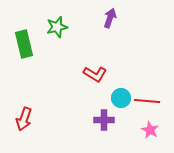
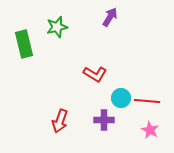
purple arrow: moved 1 px up; rotated 12 degrees clockwise
red arrow: moved 36 px right, 2 px down
